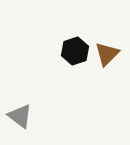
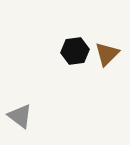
black hexagon: rotated 12 degrees clockwise
